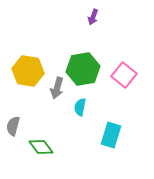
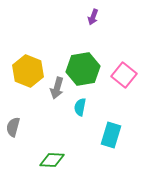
yellow hexagon: rotated 12 degrees clockwise
gray semicircle: moved 1 px down
green diamond: moved 11 px right, 13 px down; rotated 50 degrees counterclockwise
